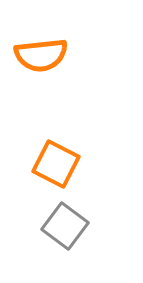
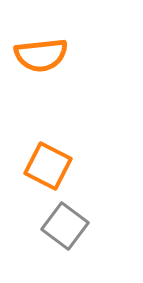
orange square: moved 8 px left, 2 px down
